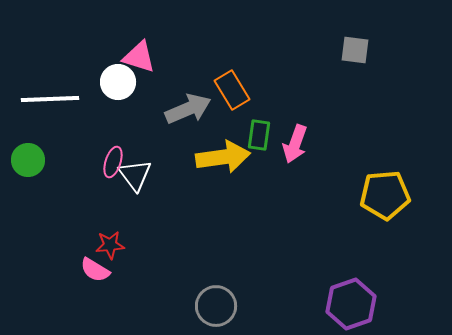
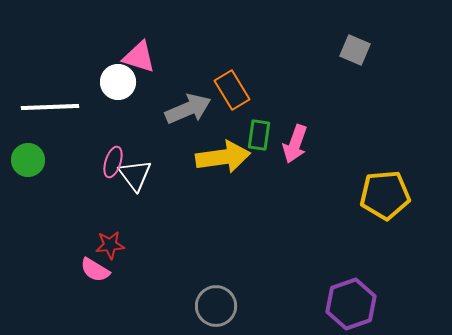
gray square: rotated 16 degrees clockwise
white line: moved 8 px down
